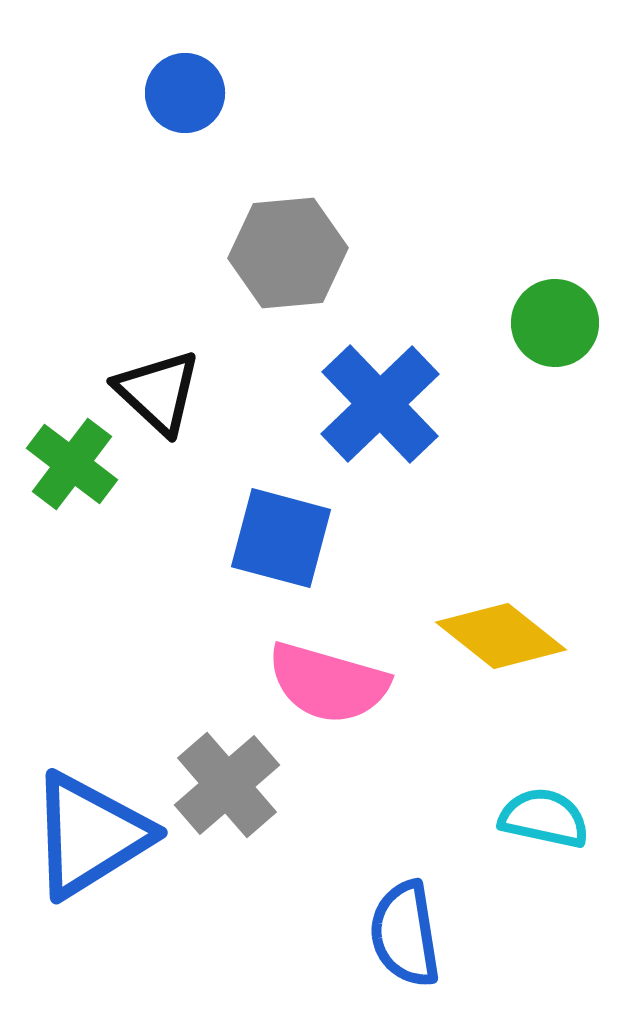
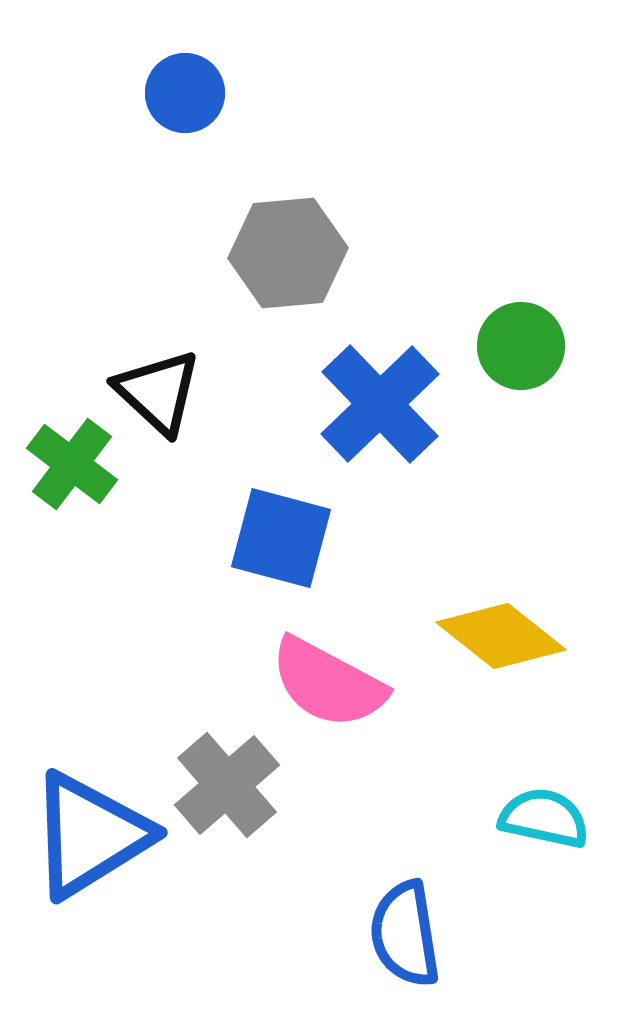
green circle: moved 34 px left, 23 px down
pink semicircle: rotated 12 degrees clockwise
